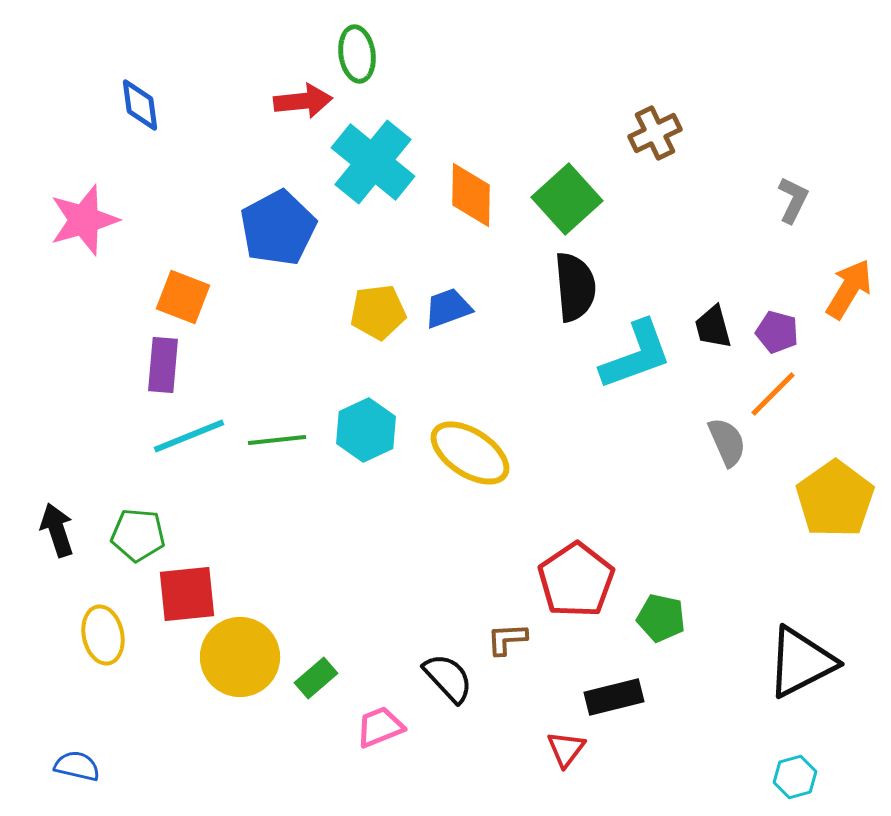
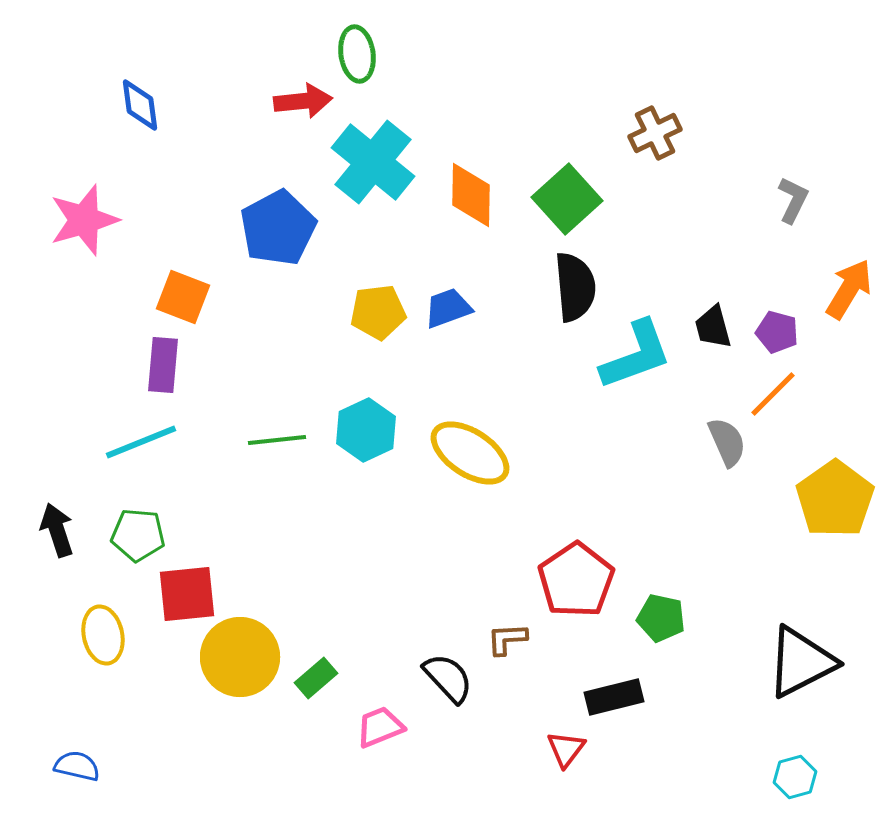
cyan line at (189, 436): moved 48 px left, 6 px down
